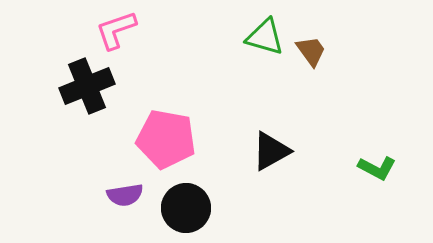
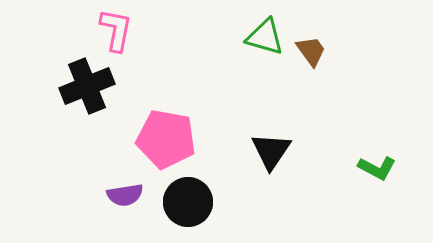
pink L-shape: rotated 120 degrees clockwise
black triangle: rotated 27 degrees counterclockwise
black circle: moved 2 px right, 6 px up
